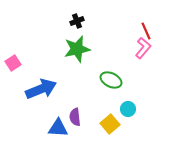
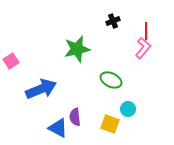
black cross: moved 36 px right
red line: rotated 24 degrees clockwise
pink square: moved 2 px left, 2 px up
yellow square: rotated 30 degrees counterclockwise
blue triangle: rotated 25 degrees clockwise
